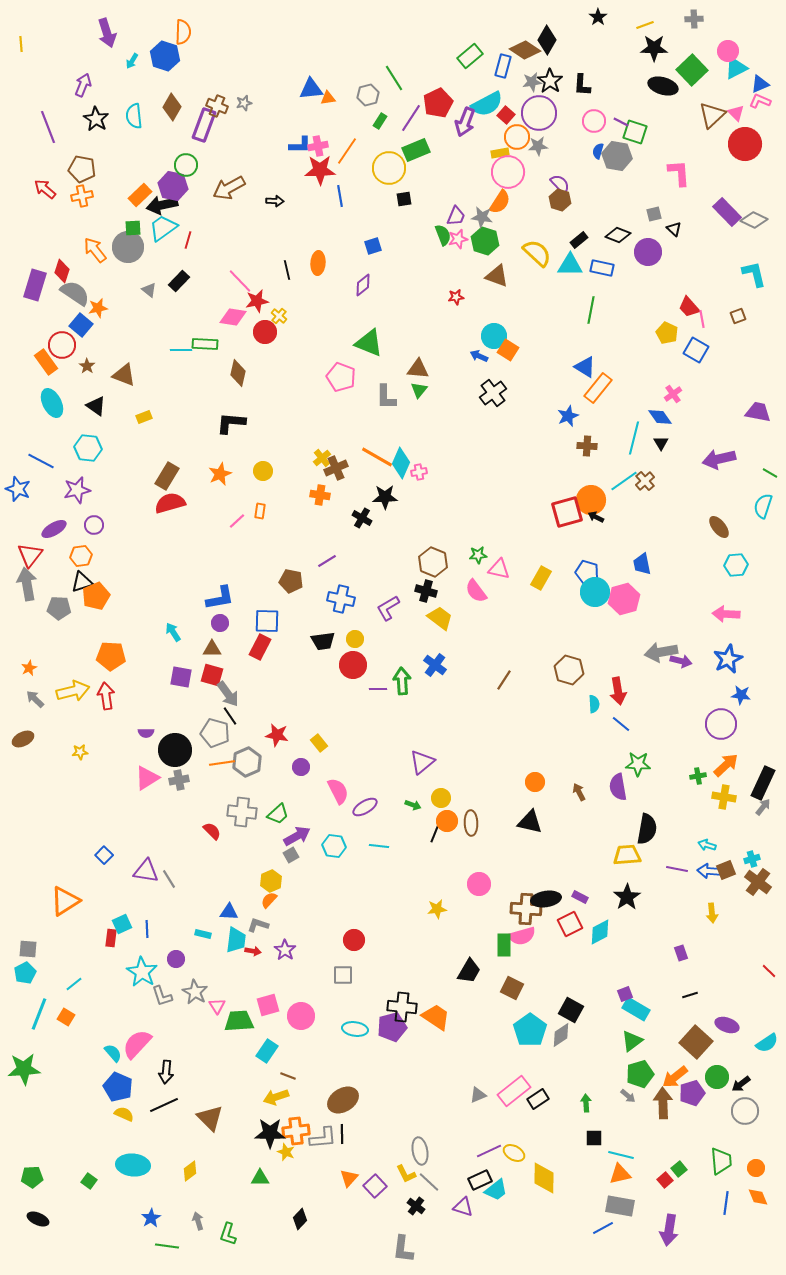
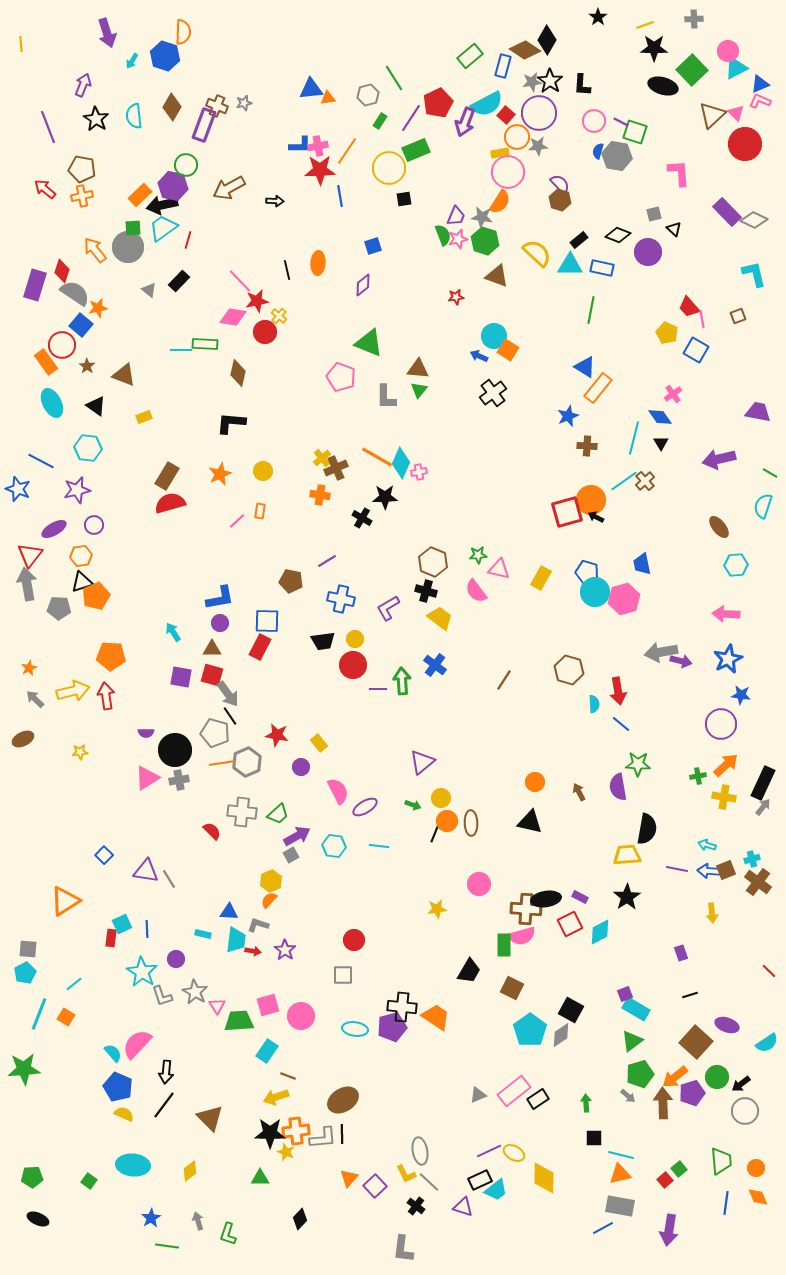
black line at (164, 1105): rotated 28 degrees counterclockwise
